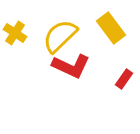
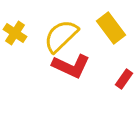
yellow semicircle: moved 1 px right
